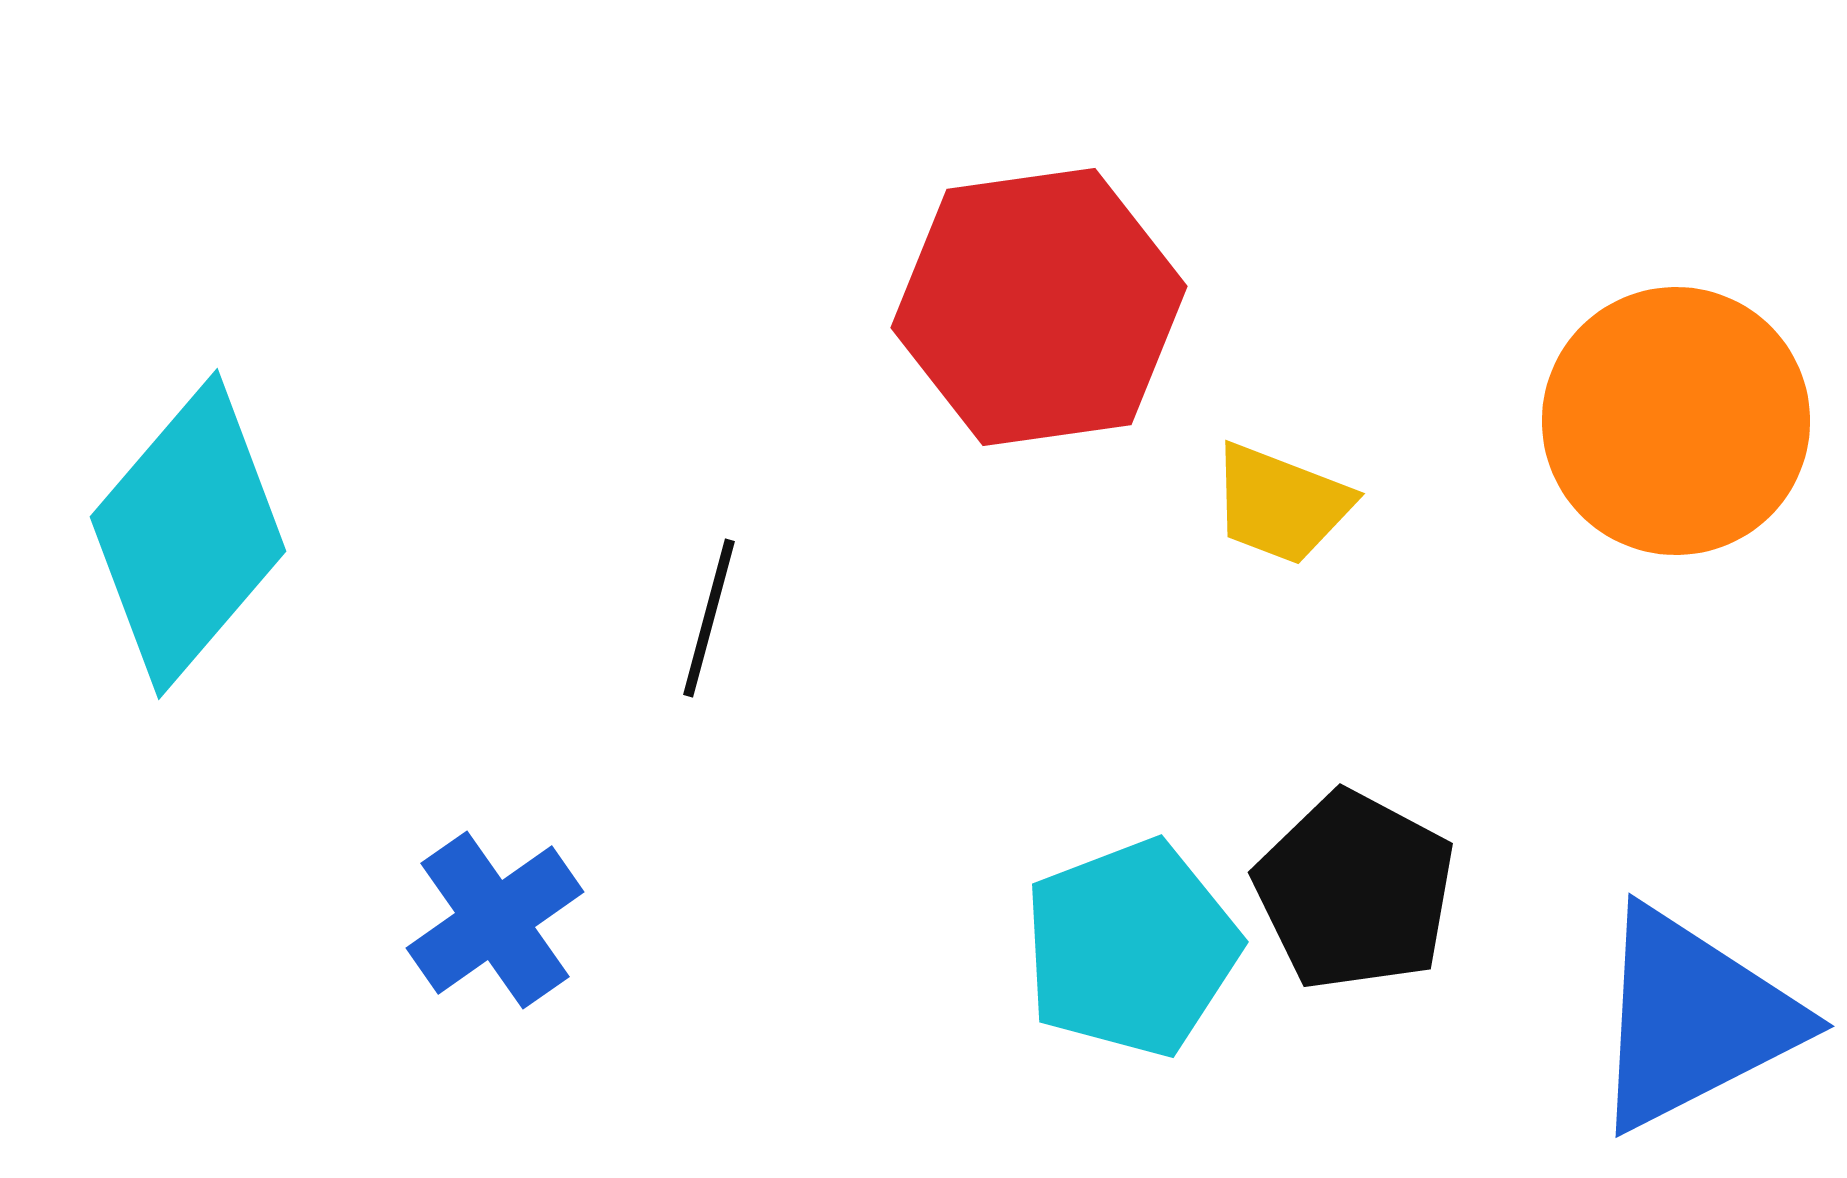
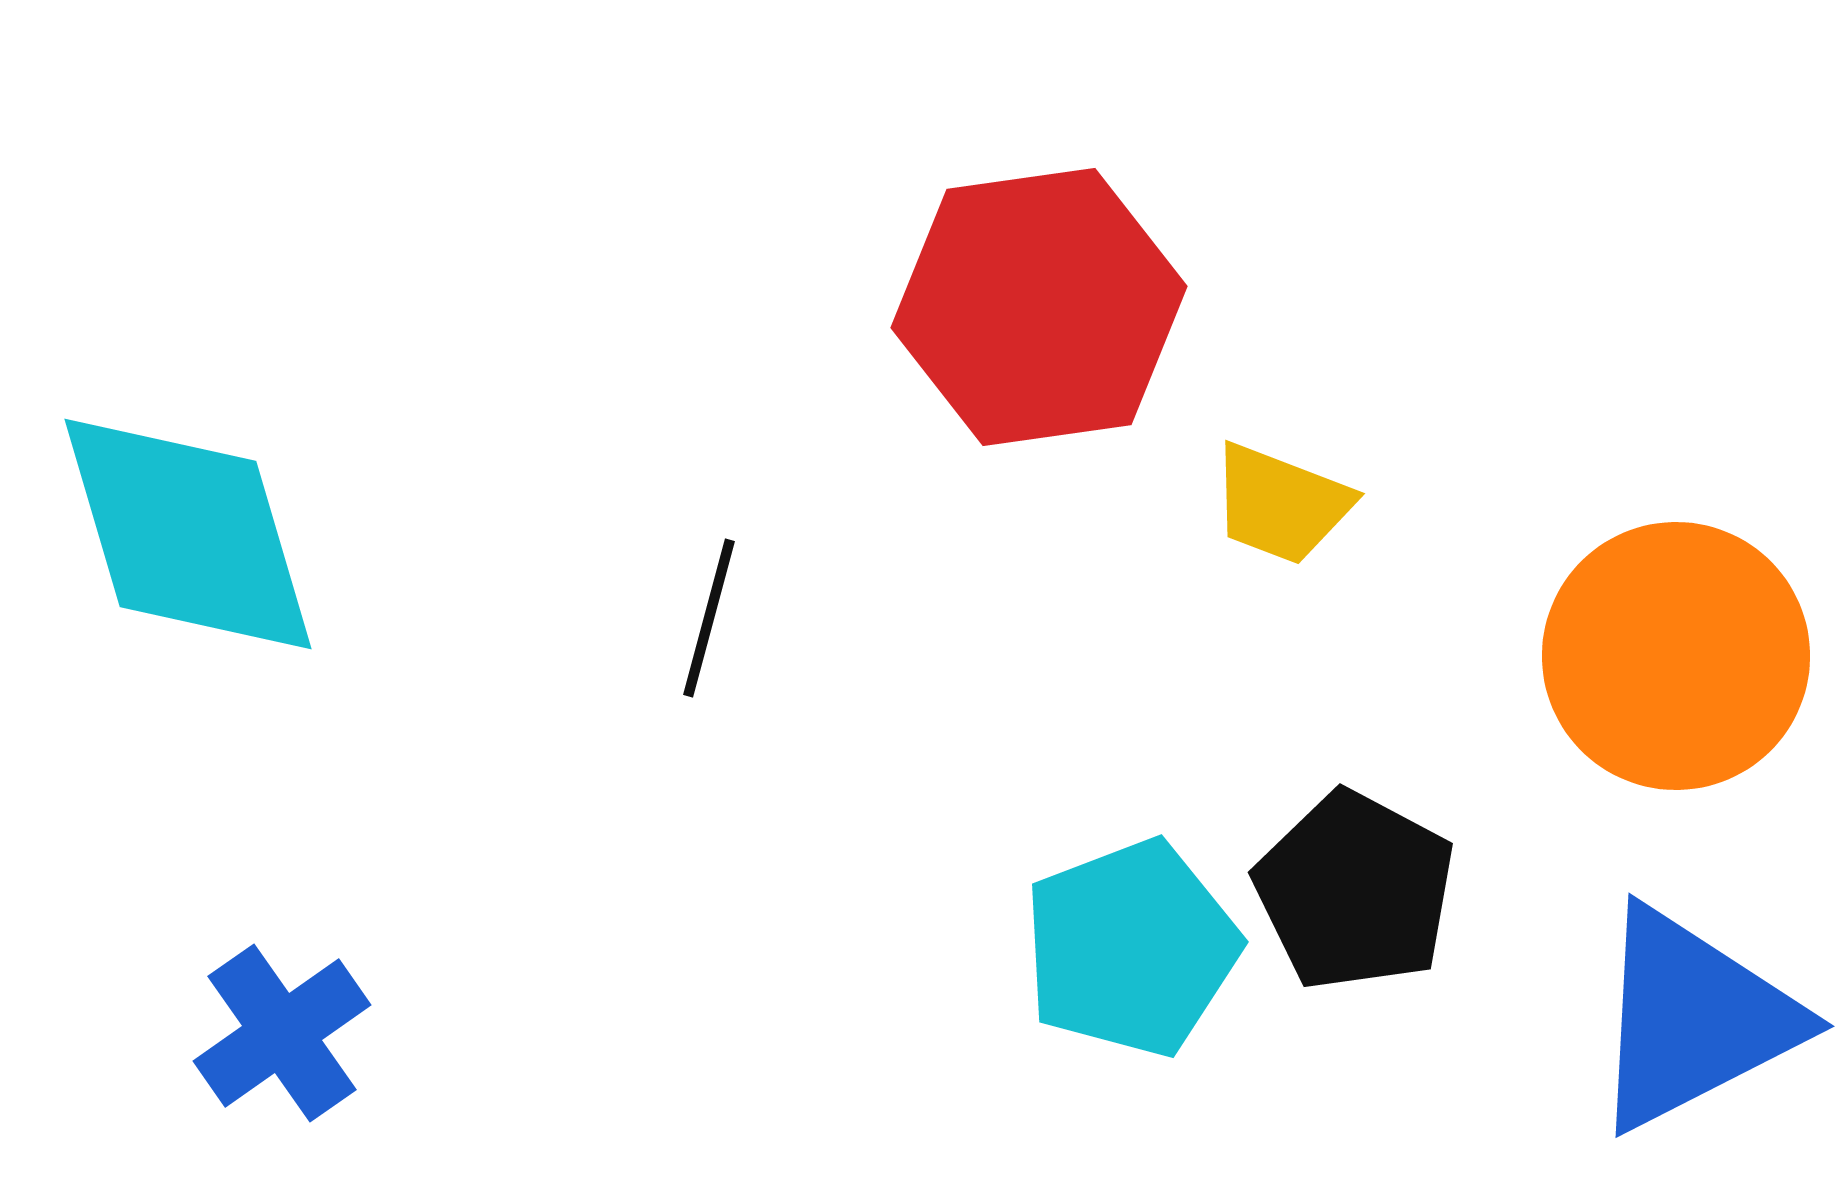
orange circle: moved 235 px down
cyan diamond: rotated 57 degrees counterclockwise
blue cross: moved 213 px left, 113 px down
